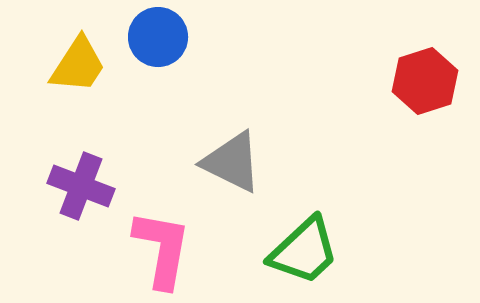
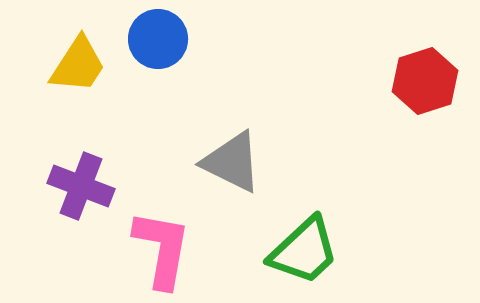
blue circle: moved 2 px down
